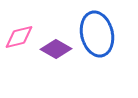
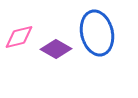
blue ellipse: moved 1 px up
